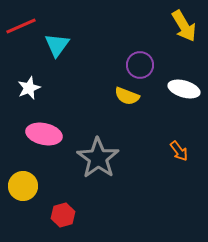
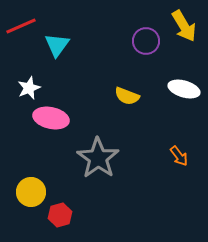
purple circle: moved 6 px right, 24 px up
pink ellipse: moved 7 px right, 16 px up
orange arrow: moved 5 px down
yellow circle: moved 8 px right, 6 px down
red hexagon: moved 3 px left
